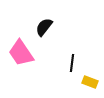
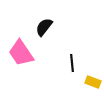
black line: rotated 12 degrees counterclockwise
yellow rectangle: moved 3 px right
